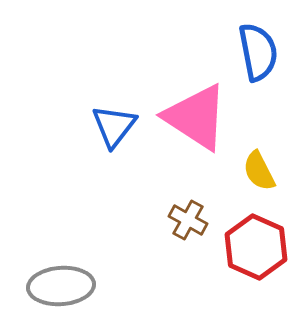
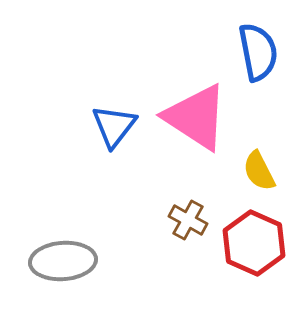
red hexagon: moved 2 px left, 4 px up
gray ellipse: moved 2 px right, 25 px up
